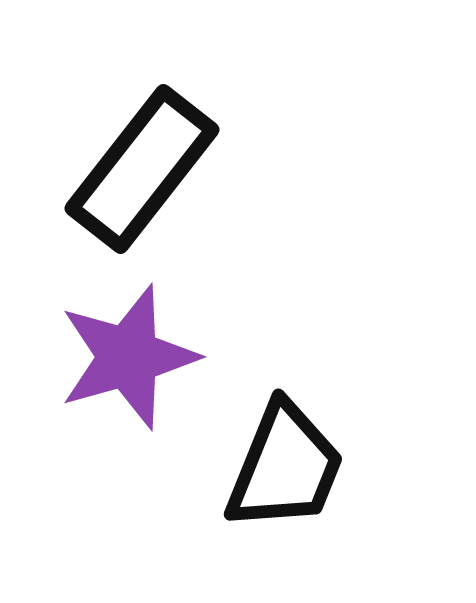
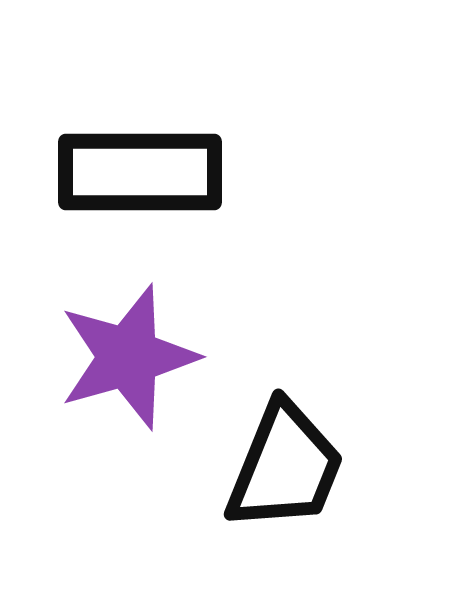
black rectangle: moved 2 px left, 3 px down; rotated 52 degrees clockwise
